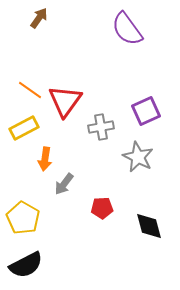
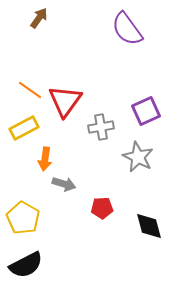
gray arrow: rotated 110 degrees counterclockwise
